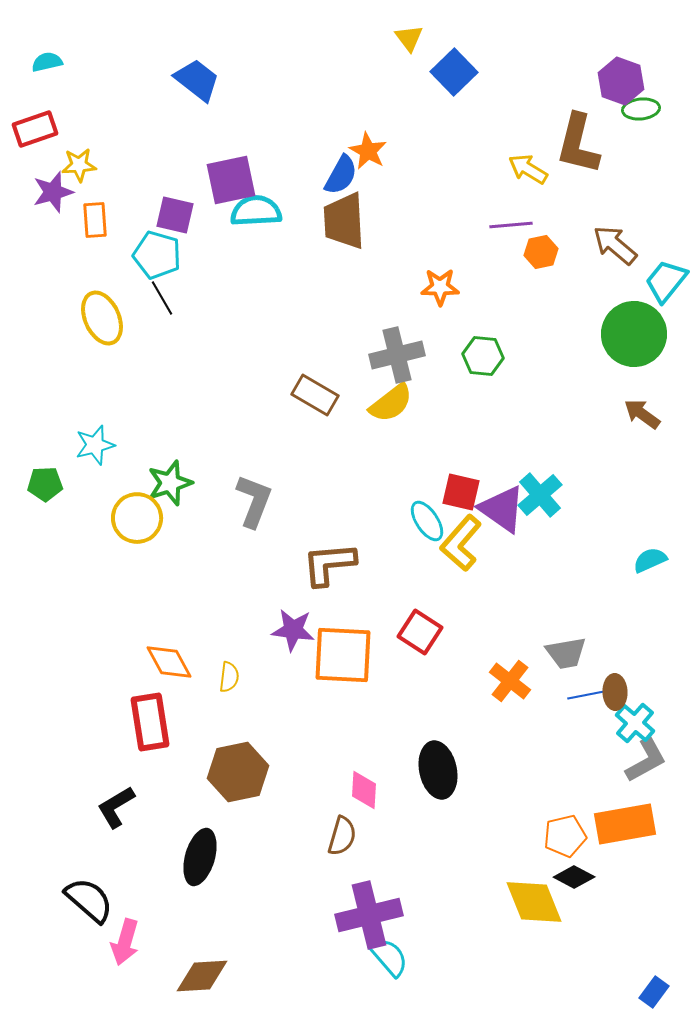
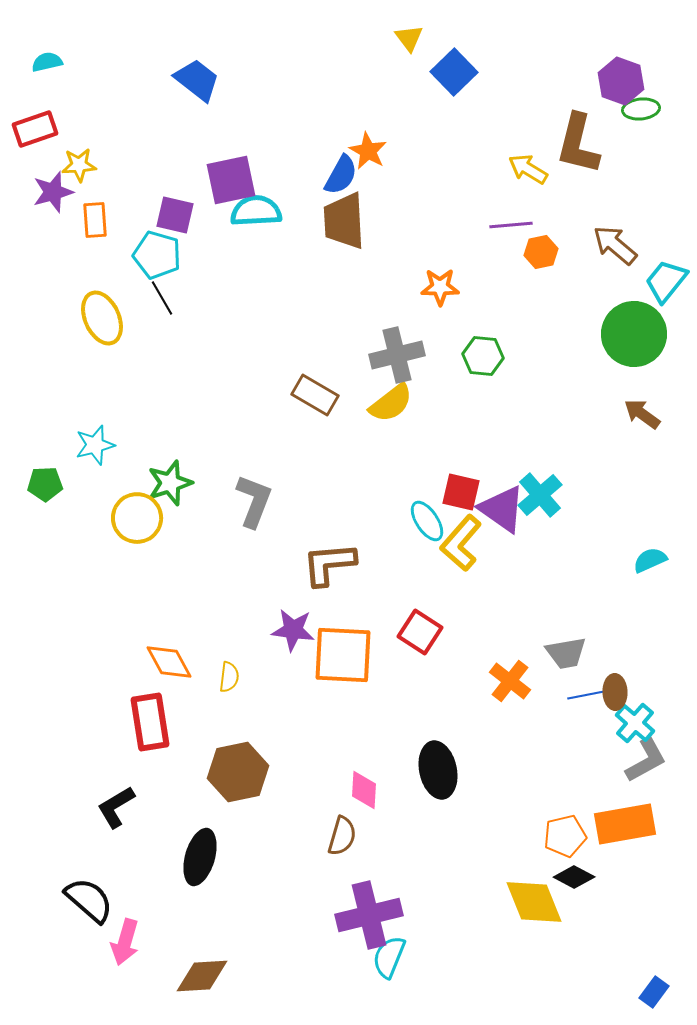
cyan semicircle at (389, 957): rotated 117 degrees counterclockwise
